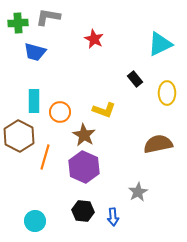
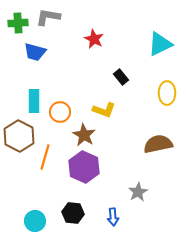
black rectangle: moved 14 px left, 2 px up
black hexagon: moved 10 px left, 2 px down
